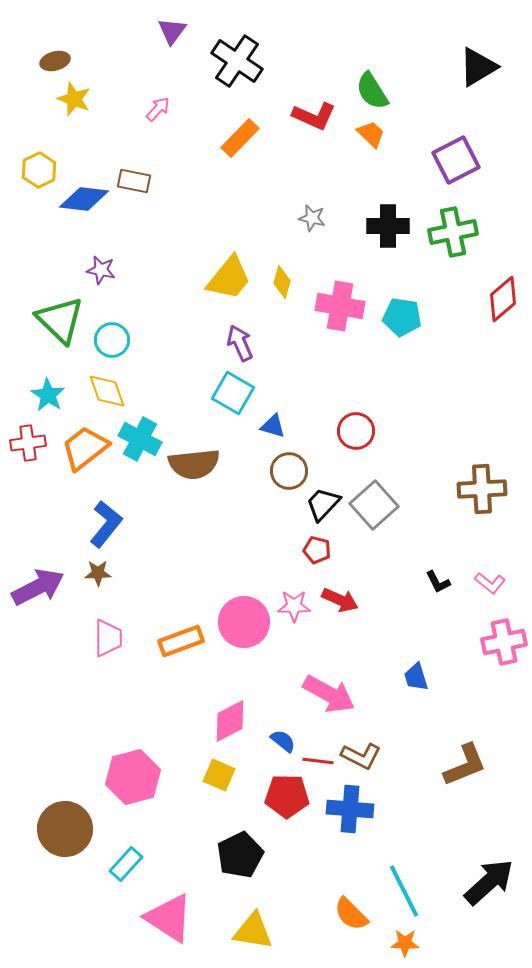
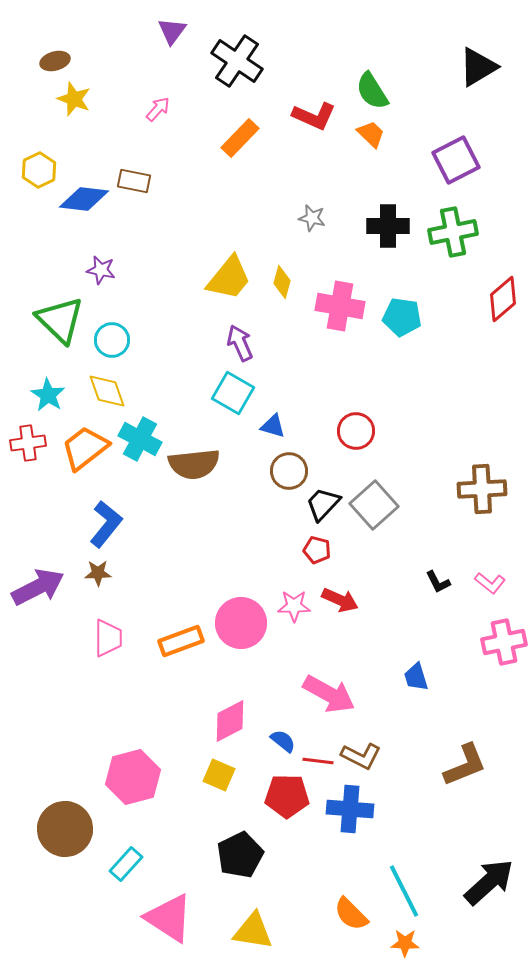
pink circle at (244, 622): moved 3 px left, 1 px down
